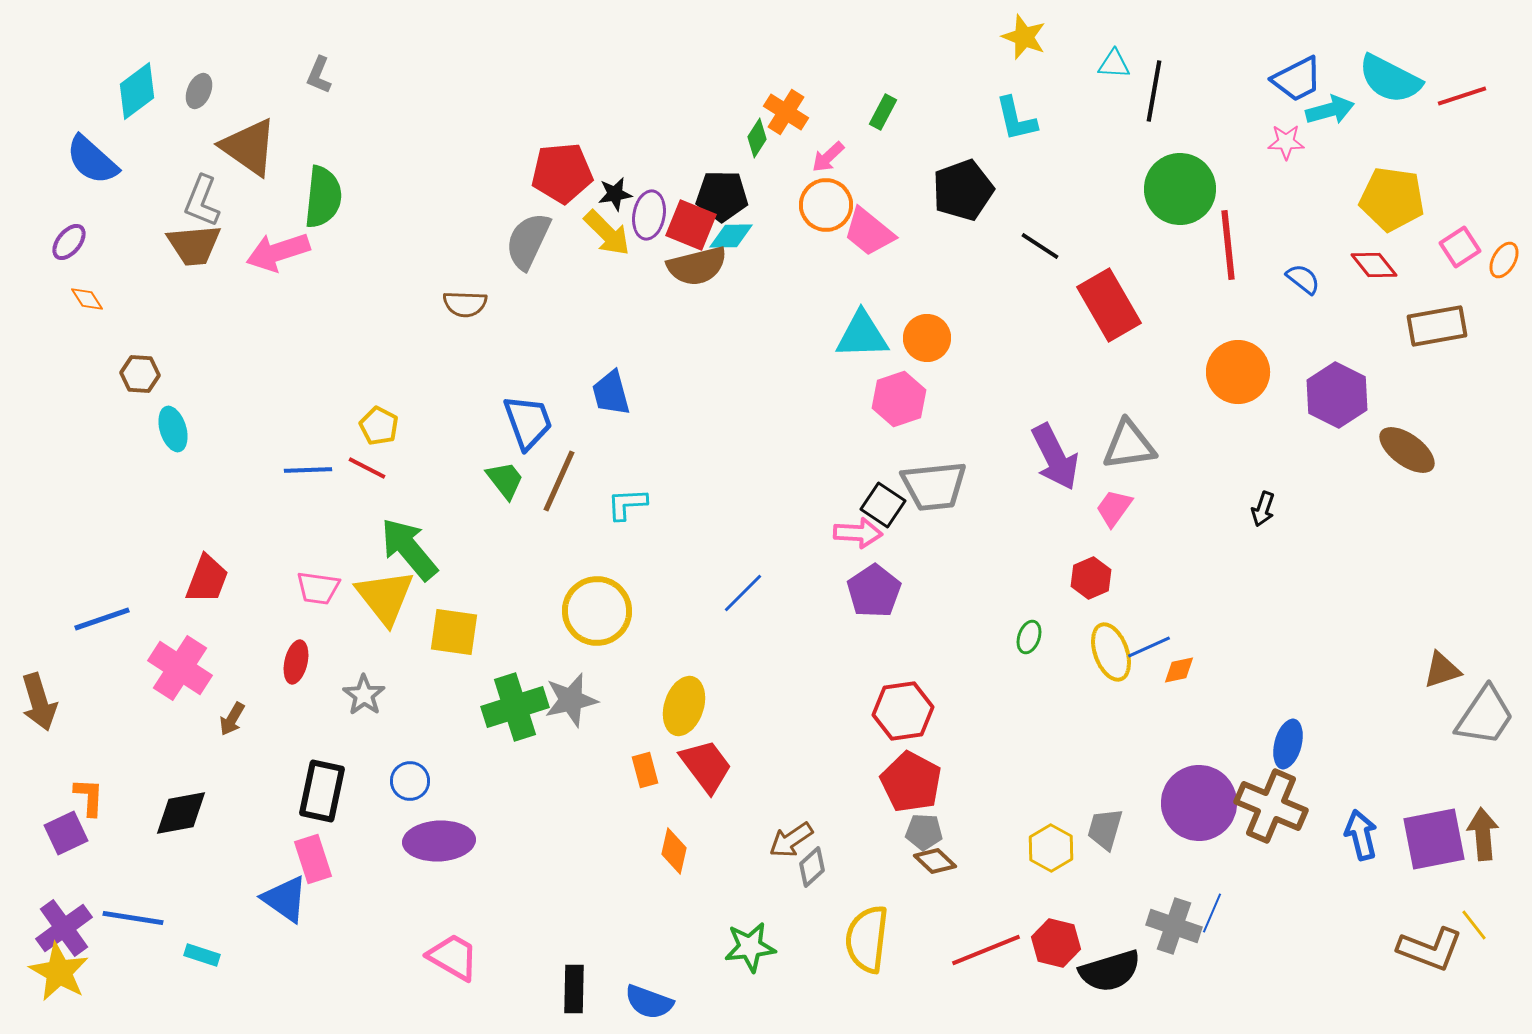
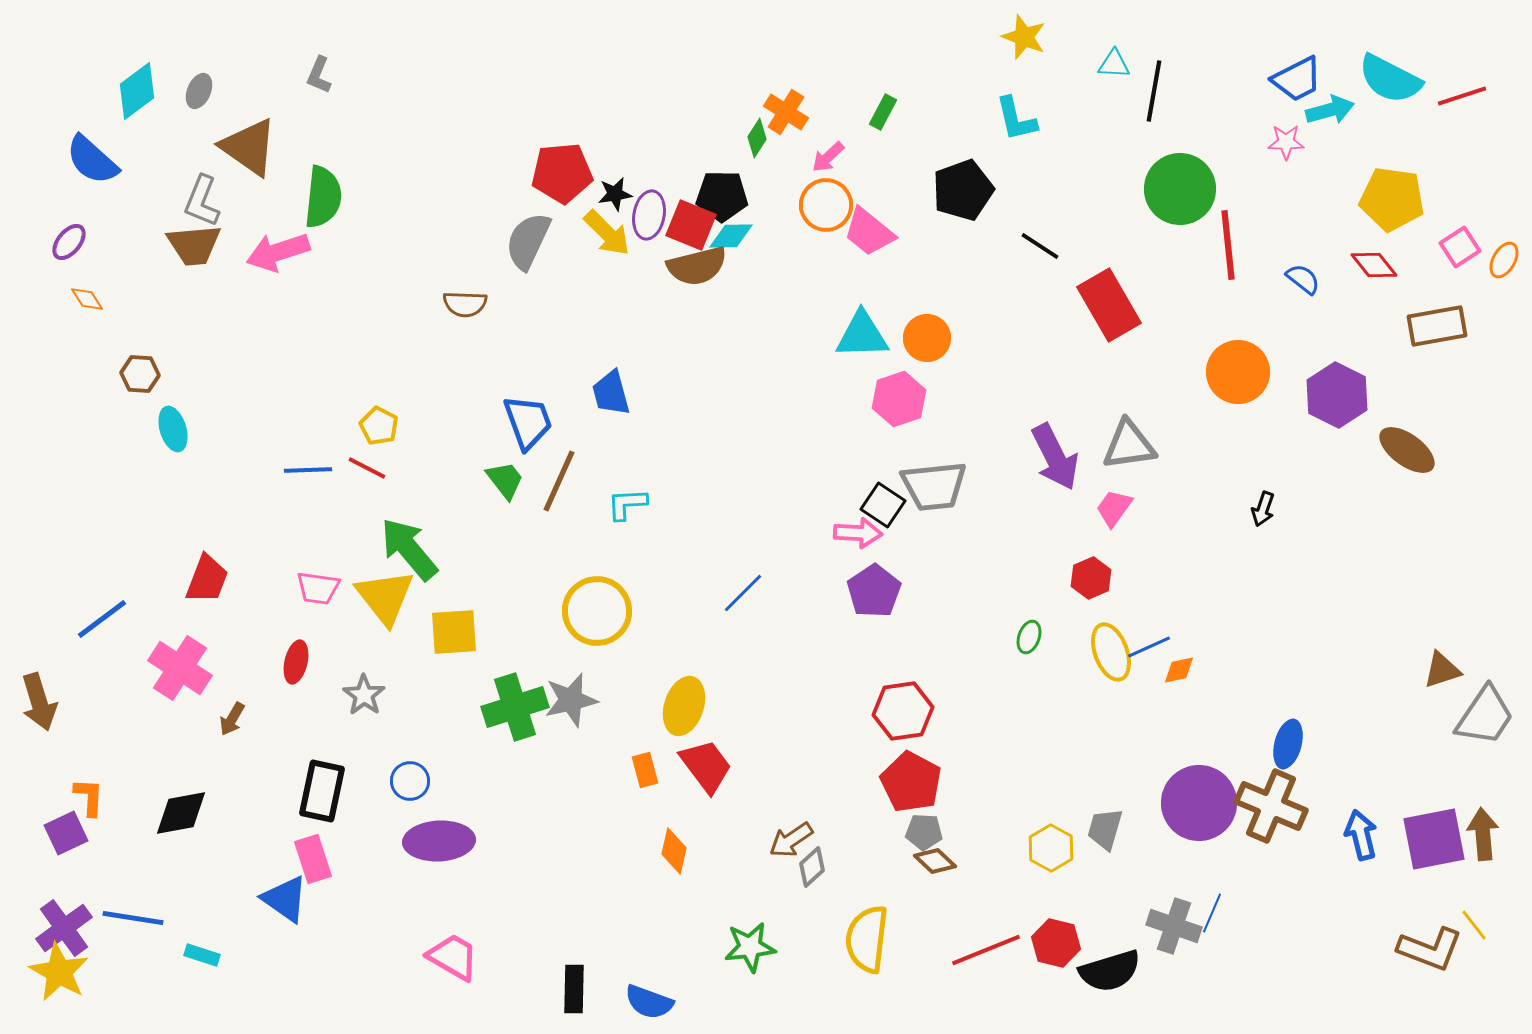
blue line at (102, 619): rotated 18 degrees counterclockwise
yellow square at (454, 632): rotated 12 degrees counterclockwise
